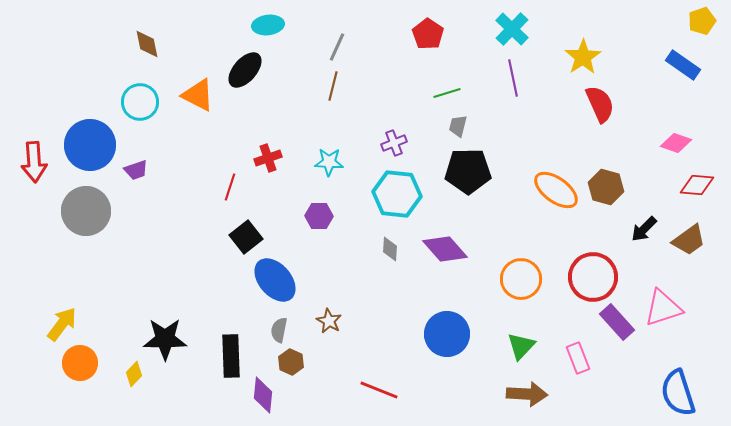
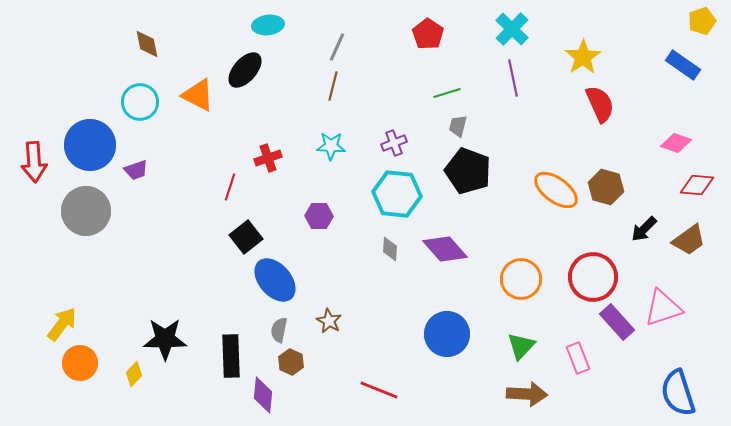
cyan star at (329, 162): moved 2 px right, 16 px up
black pentagon at (468, 171): rotated 21 degrees clockwise
